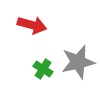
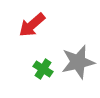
red arrow: rotated 124 degrees clockwise
